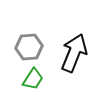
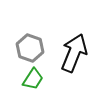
gray hexagon: moved 1 px right, 1 px down; rotated 24 degrees clockwise
